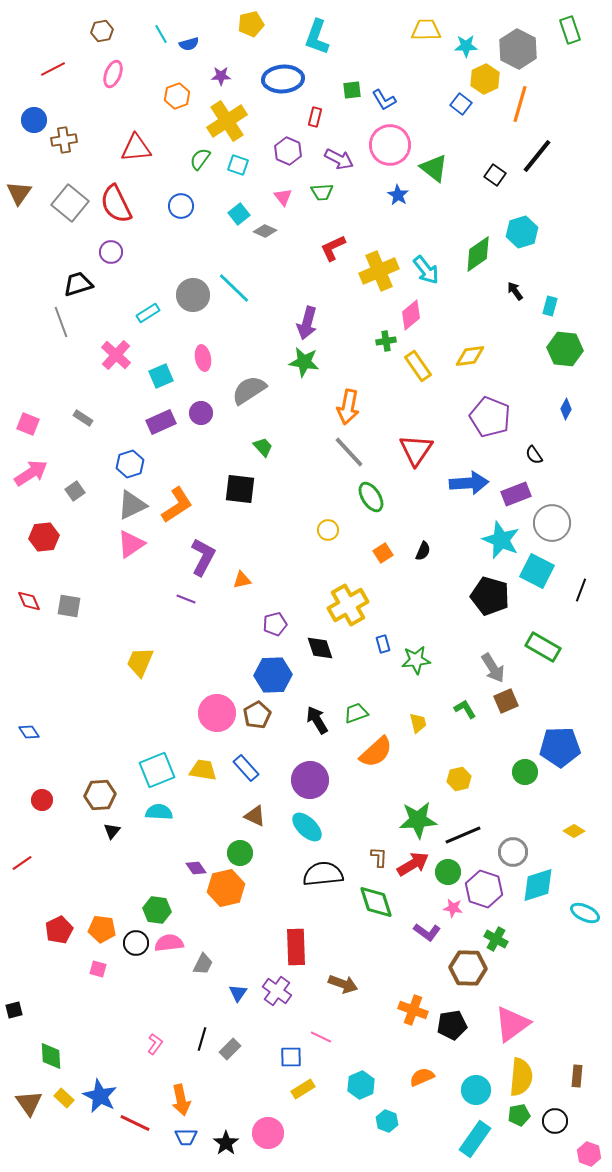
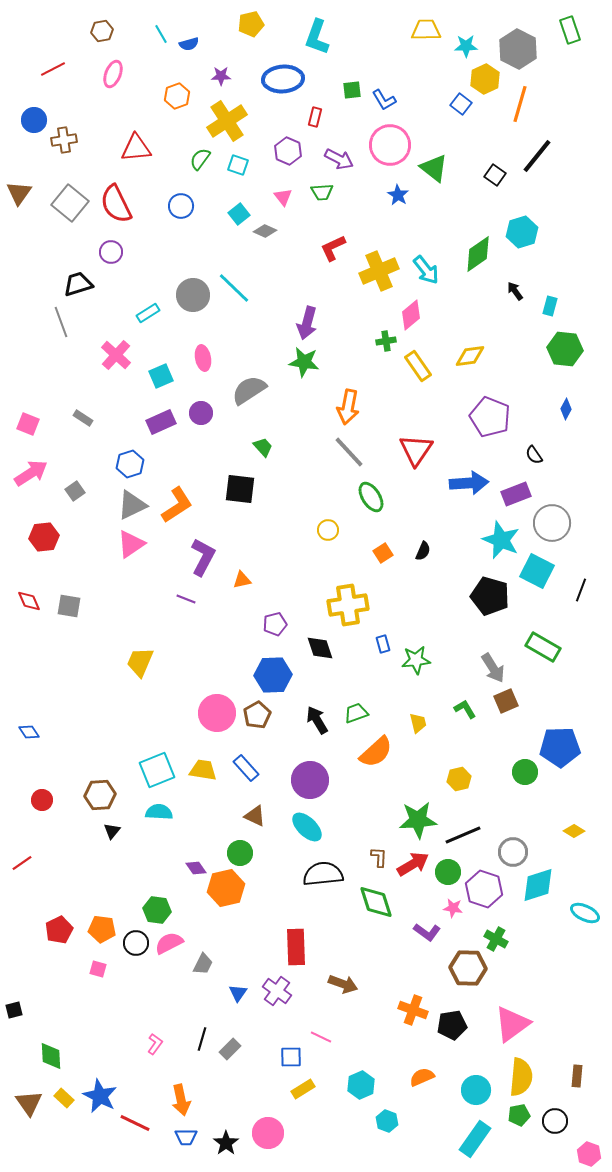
yellow cross at (348, 605): rotated 21 degrees clockwise
pink semicircle at (169, 943): rotated 20 degrees counterclockwise
